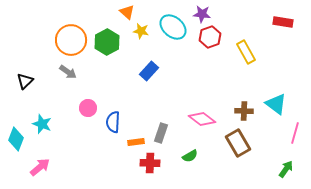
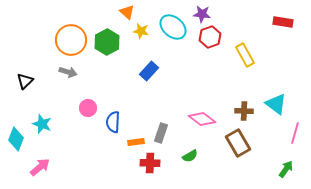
yellow rectangle: moved 1 px left, 3 px down
gray arrow: rotated 18 degrees counterclockwise
